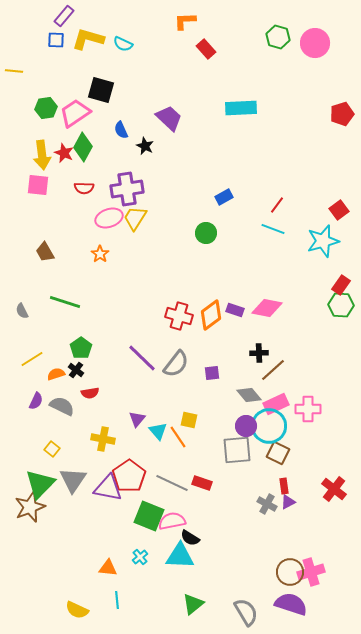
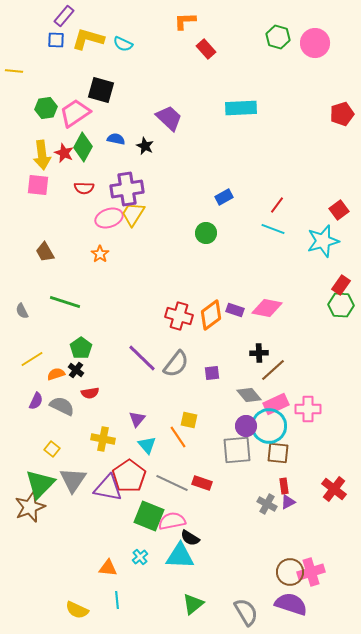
blue semicircle at (121, 130): moved 5 px left, 9 px down; rotated 126 degrees clockwise
yellow trapezoid at (135, 218): moved 2 px left, 4 px up
cyan triangle at (158, 431): moved 11 px left, 14 px down
brown square at (278, 453): rotated 20 degrees counterclockwise
